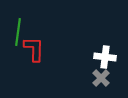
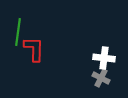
white cross: moved 1 px left, 1 px down
gray cross: rotated 18 degrees counterclockwise
